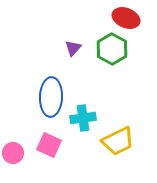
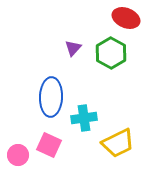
green hexagon: moved 1 px left, 4 px down
cyan cross: moved 1 px right
yellow trapezoid: moved 2 px down
pink circle: moved 5 px right, 2 px down
